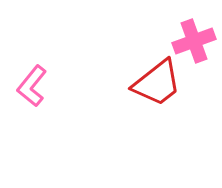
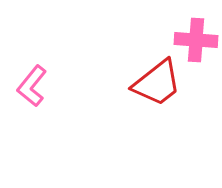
pink cross: moved 2 px right, 1 px up; rotated 24 degrees clockwise
